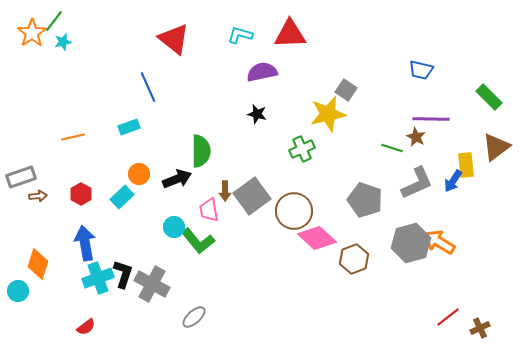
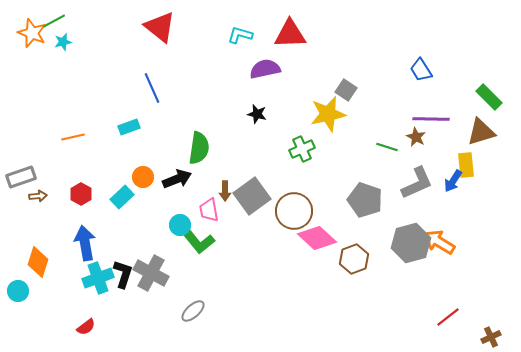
green line at (54, 21): rotated 25 degrees clockwise
orange star at (32, 33): rotated 16 degrees counterclockwise
red triangle at (174, 39): moved 14 px left, 12 px up
blue trapezoid at (421, 70): rotated 45 degrees clockwise
purple semicircle at (262, 72): moved 3 px right, 3 px up
blue line at (148, 87): moved 4 px right, 1 px down
brown triangle at (496, 147): moved 15 px left, 15 px up; rotated 20 degrees clockwise
green line at (392, 148): moved 5 px left, 1 px up
green semicircle at (201, 151): moved 2 px left, 3 px up; rotated 8 degrees clockwise
orange circle at (139, 174): moved 4 px right, 3 px down
cyan circle at (174, 227): moved 6 px right, 2 px up
orange diamond at (38, 264): moved 2 px up
gray cross at (152, 284): moved 1 px left, 11 px up
gray ellipse at (194, 317): moved 1 px left, 6 px up
brown cross at (480, 328): moved 11 px right, 9 px down
